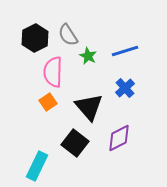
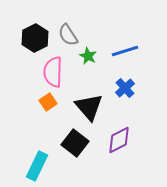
purple diamond: moved 2 px down
